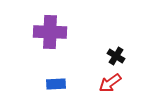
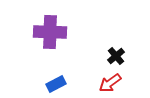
black cross: rotated 18 degrees clockwise
blue rectangle: rotated 24 degrees counterclockwise
